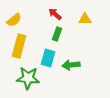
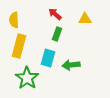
yellow semicircle: rotated 126 degrees clockwise
green star: moved 1 px left; rotated 30 degrees clockwise
